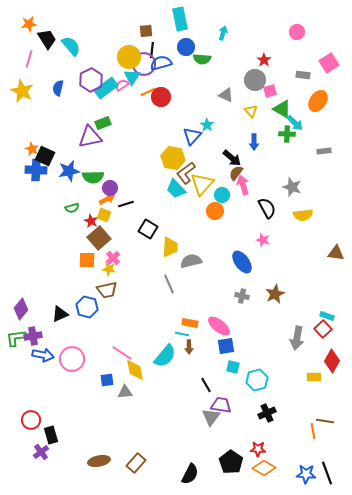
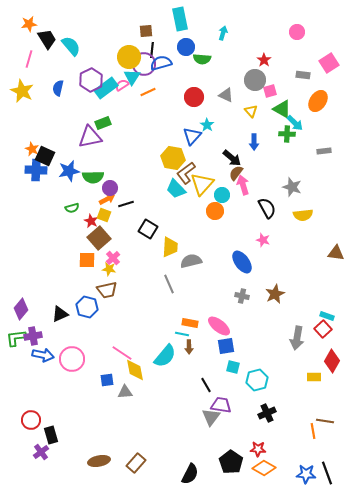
red circle at (161, 97): moved 33 px right
